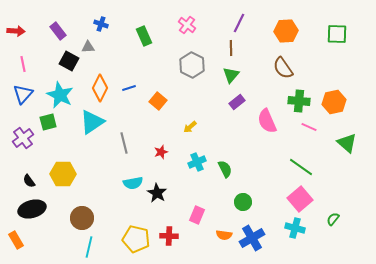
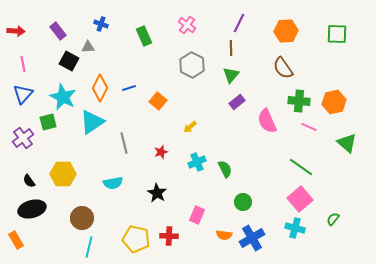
cyan star at (60, 95): moved 3 px right, 2 px down
cyan semicircle at (133, 183): moved 20 px left
